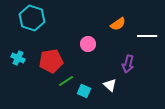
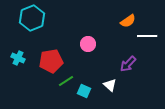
cyan hexagon: rotated 20 degrees clockwise
orange semicircle: moved 10 px right, 3 px up
purple arrow: rotated 30 degrees clockwise
